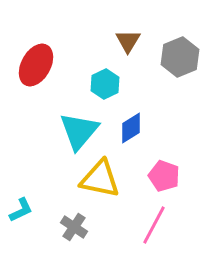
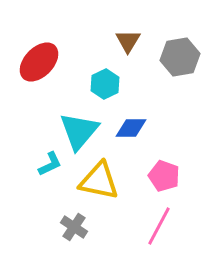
gray hexagon: rotated 12 degrees clockwise
red ellipse: moved 3 px right, 3 px up; rotated 15 degrees clockwise
blue diamond: rotated 32 degrees clockwise
yellow triangle: moved 1 px left, 2 px down
cyan L-shape: moved 29 px right, 46 px up
pink line: moved 5 px right, 1 px down
